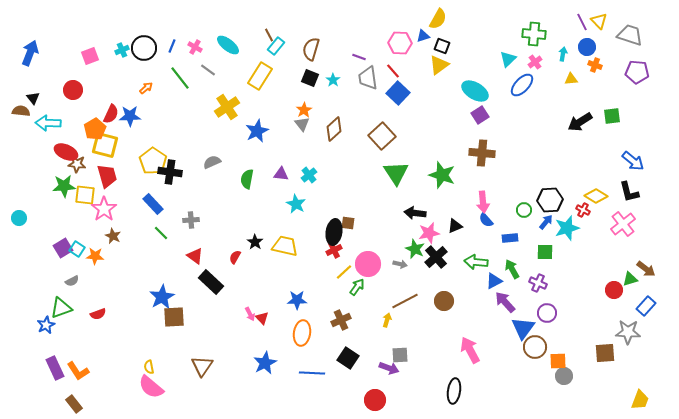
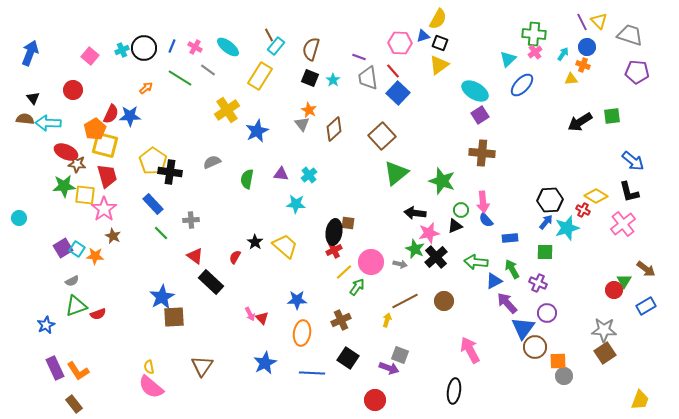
cyan ellipse at (228, 45): moved 2 px down
black square at (442, 46): moved 2 px left, 3 px up
cyan arrow at (563, 54): rotated 24 degrees clockwise
pink square at (90, 56): rotated 30 degrees counterclockwise
pink cross at (535, 62): moved 10 px up
orange cross at (595, 65): moved 12 px left
green line at (180, 78): rotated 20 degrees counterclockwise
yellow cross at (227, 107): moved 3 px down
orange star at (304, 110): moved 5 px right; rotated 14 degrees counterclockwise
brown semicircle at (21, 111): moved 4 px right, 8 px down
green triangle at (396, 173): rotated 24 degrees clockwise
green star at (442, 175): moved 6 px down
cyan star at (296, 204): rotated 24 degrees counterclockwise
green circle at (524, 210): moved 63 px left
yellow trapezoid at (285, 246): rotated 28 degrees clockwise
pink circle at (368, 264): moved 3 px right, 2 px up
green triangle at (630, 279): moved 6 px left, 2 px down; rotated 42 degrees counterclockwise
purple arrow at (505, 302): moved 2 px right, 1 px down
blue rectangle at (646, 306): rotated 18 degrees clockwise
green triangle at (61, 308): moved 15 px right, 2 px up
gray star at (628, 332): moved 24 px left, 2 px up
brown square at (605, 353): rotated 30 degrees counterclockwise
gray square at (400, 355): rotated 24 degrees clockwise
